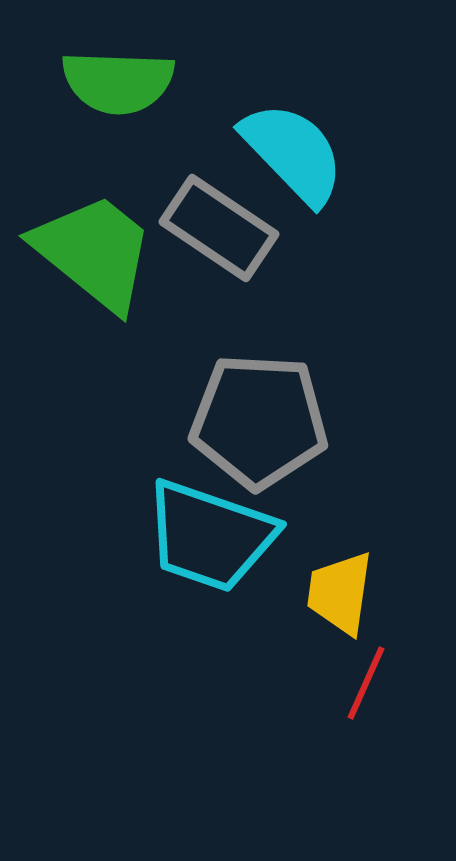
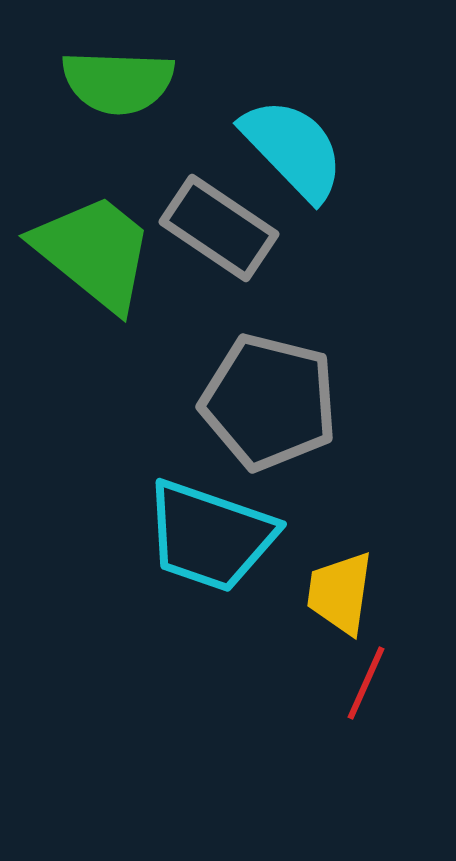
cyan semicircle: moved 4 px up
gray pentagon: moved 10 px right, 19 px up; rotated 11 degrees clockwise
